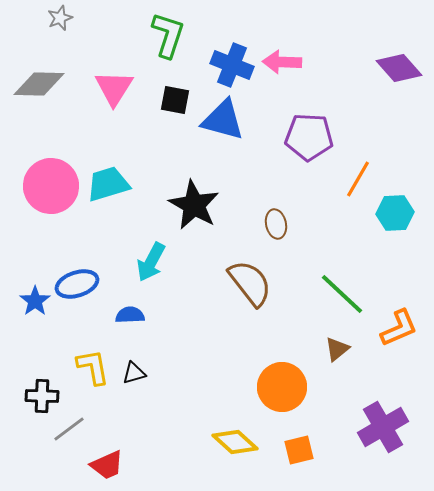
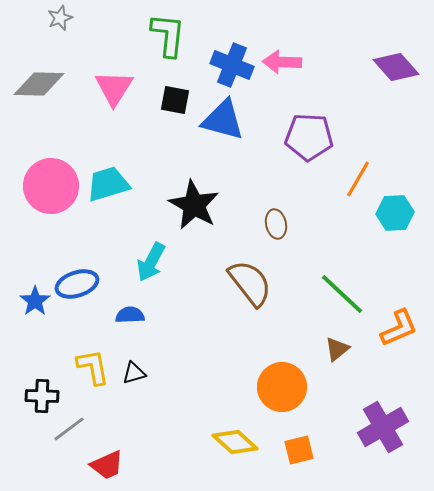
green L-shape: rotated 12 degrees counterclockwise
purple diamond: moved 3 px left, 1 px up
